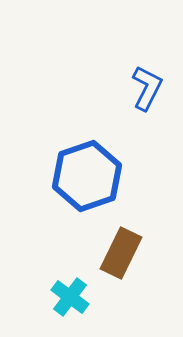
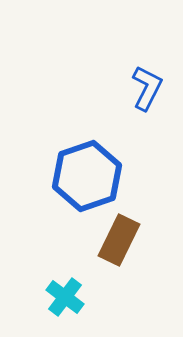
brown rectangle: moved 2 px left, 13 px up
cyan cross: moved 5 px left
